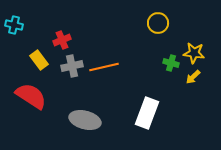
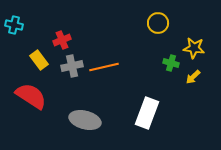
yellow star: moved 5 px up
